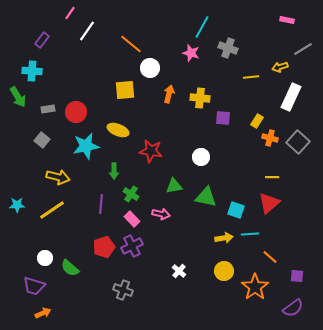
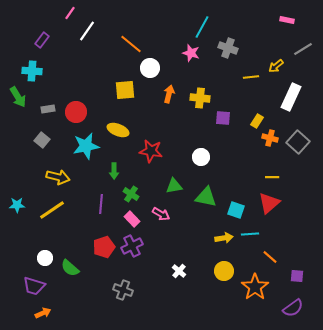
yellow arrow at (280, 67): moved 4 px left, 1 px up; rotated 21 degrees counterclockwise
pink arrow at (161, 214): rotated 18 degrees clockwise
